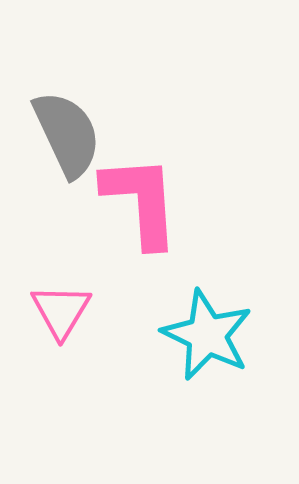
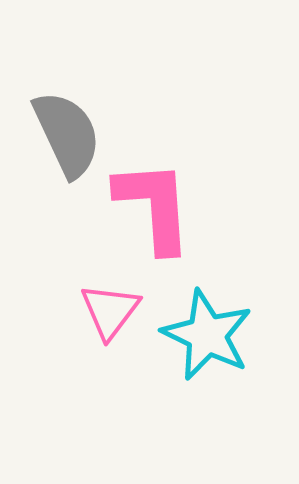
pink L-shape: moved 13 px right, 5 px down
pink triangle: moved 49 px right; rotated 6 degrees clockwise
